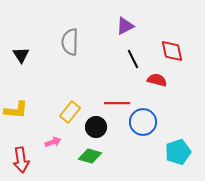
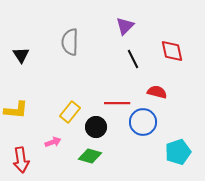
purple triangle: rotated 18 degrees counterclockwise
red semicircle: moved 12 px down
